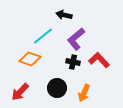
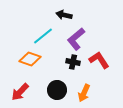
red L-shape: rotated 10 degrees clockwise
black circle: moved 2 px down
